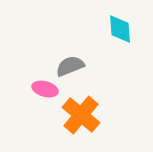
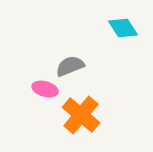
cyan diamond: moved 3 px right, 1 px up; rotated 28 degrees counterclockwise
